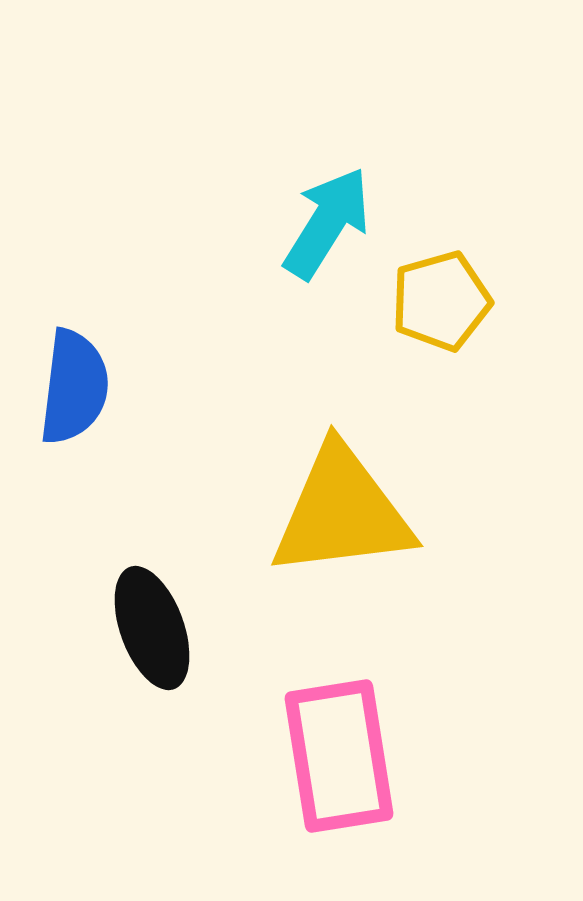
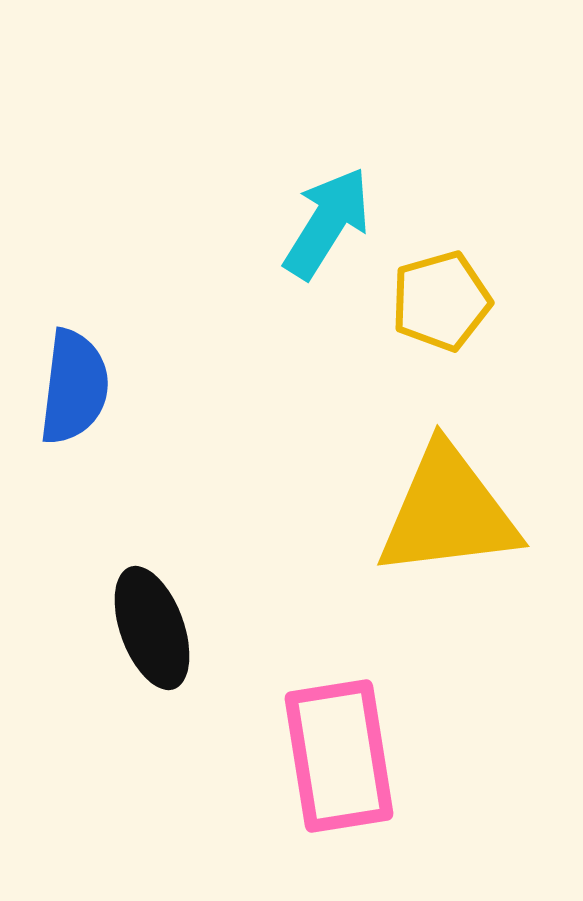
yellow triangle: moved 106 px right
